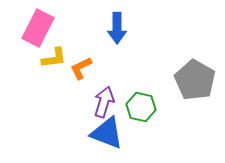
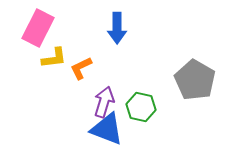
blue triangle: moved 4 px up
